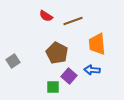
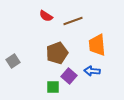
orange trapezoid: moved 1 px down
brown pentagon: rotated 25 degrees clockwise
blue arrow: moved 1 px down
